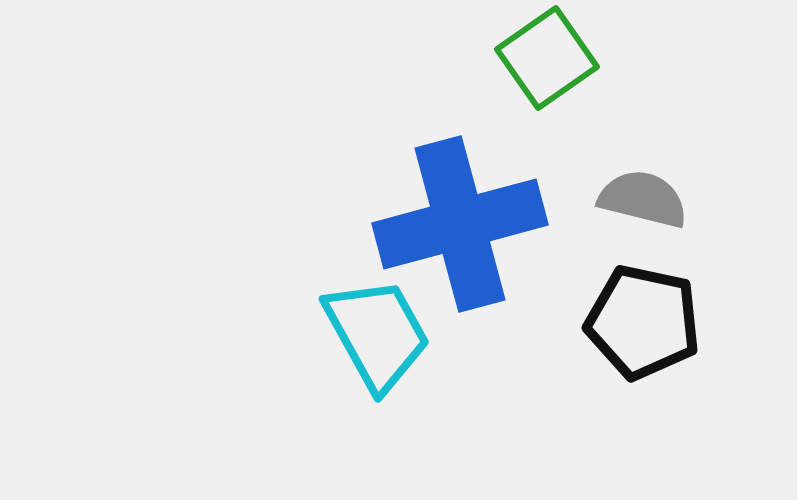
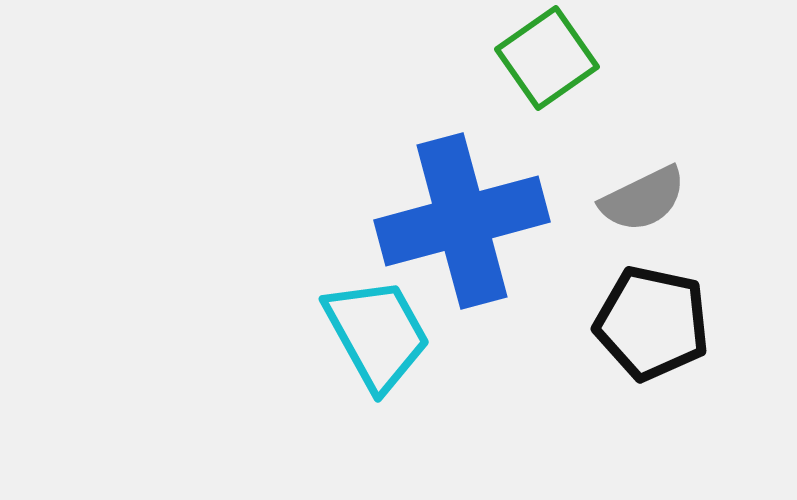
gray semicircle: rotated 140 degrees clockwise
blue cross: moved 2 px right, 3 px up
black pentagon: moved 9 px right, 1 px down
